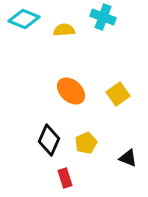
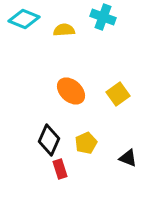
red rectangle: moved 5 px left, 9 px up
